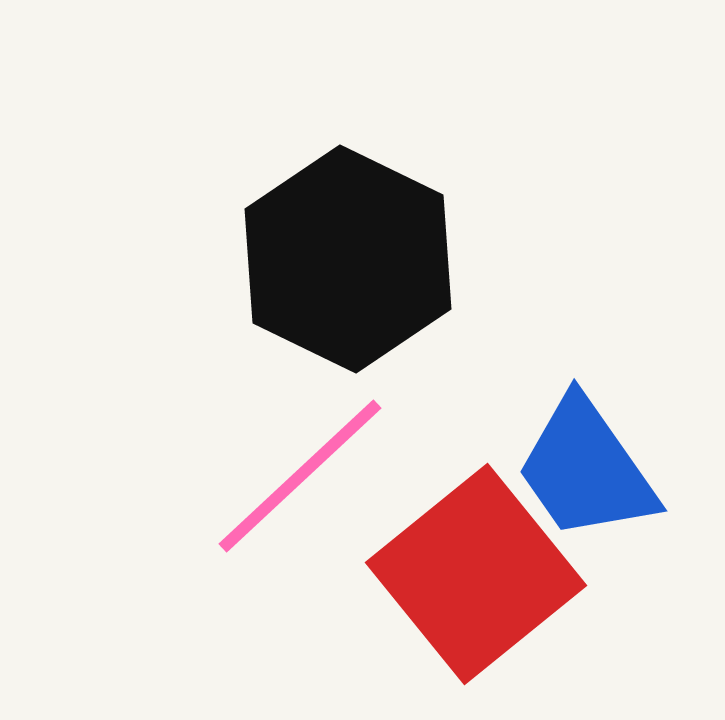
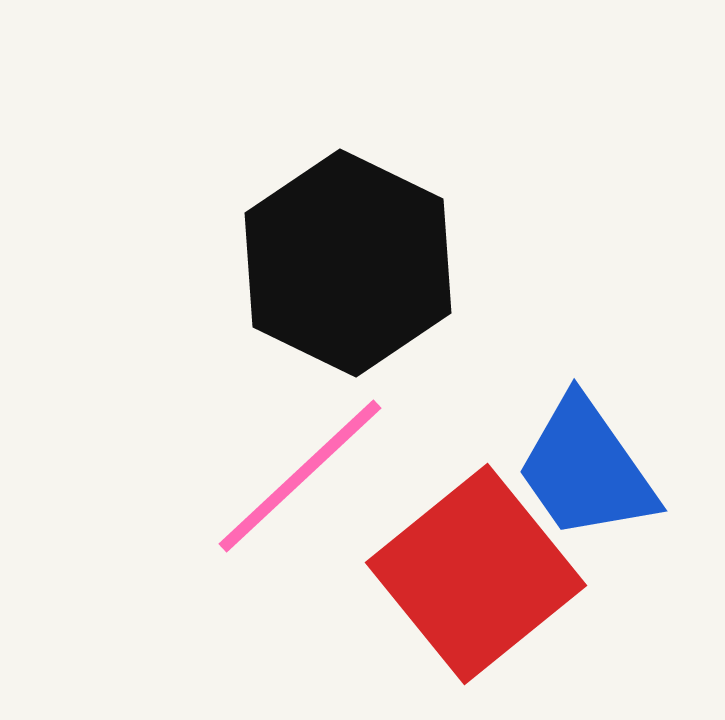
black hexagon: moved 4 px down
